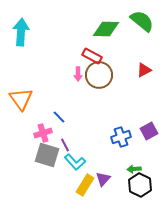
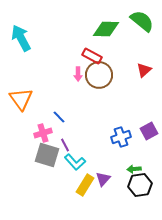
cyan arrow: moved 6 px down; rotated 32 degrees counterclockwise
red triangle: rotated 14 degrees counterclockwise
black hexagon: rotated 25 degrees clockwise
